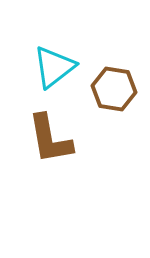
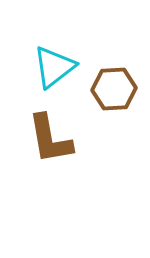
brown hexagon: rotated 12 degrees counterclockwise
